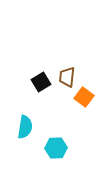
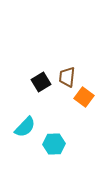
cyan semicircle: rotated 35 degrees clockwise
cyan hexagon: moved 2 px left, 4 px up
